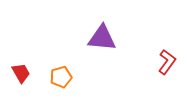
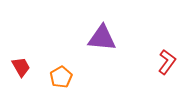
red trapezoid: moved 6 px up
orange pentagon: rotated 15 degrees counterclockwise
